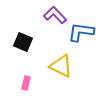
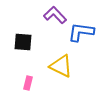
black square: rotated 18 degrees counterclockwise
pink rectangle: moved 2 px right
